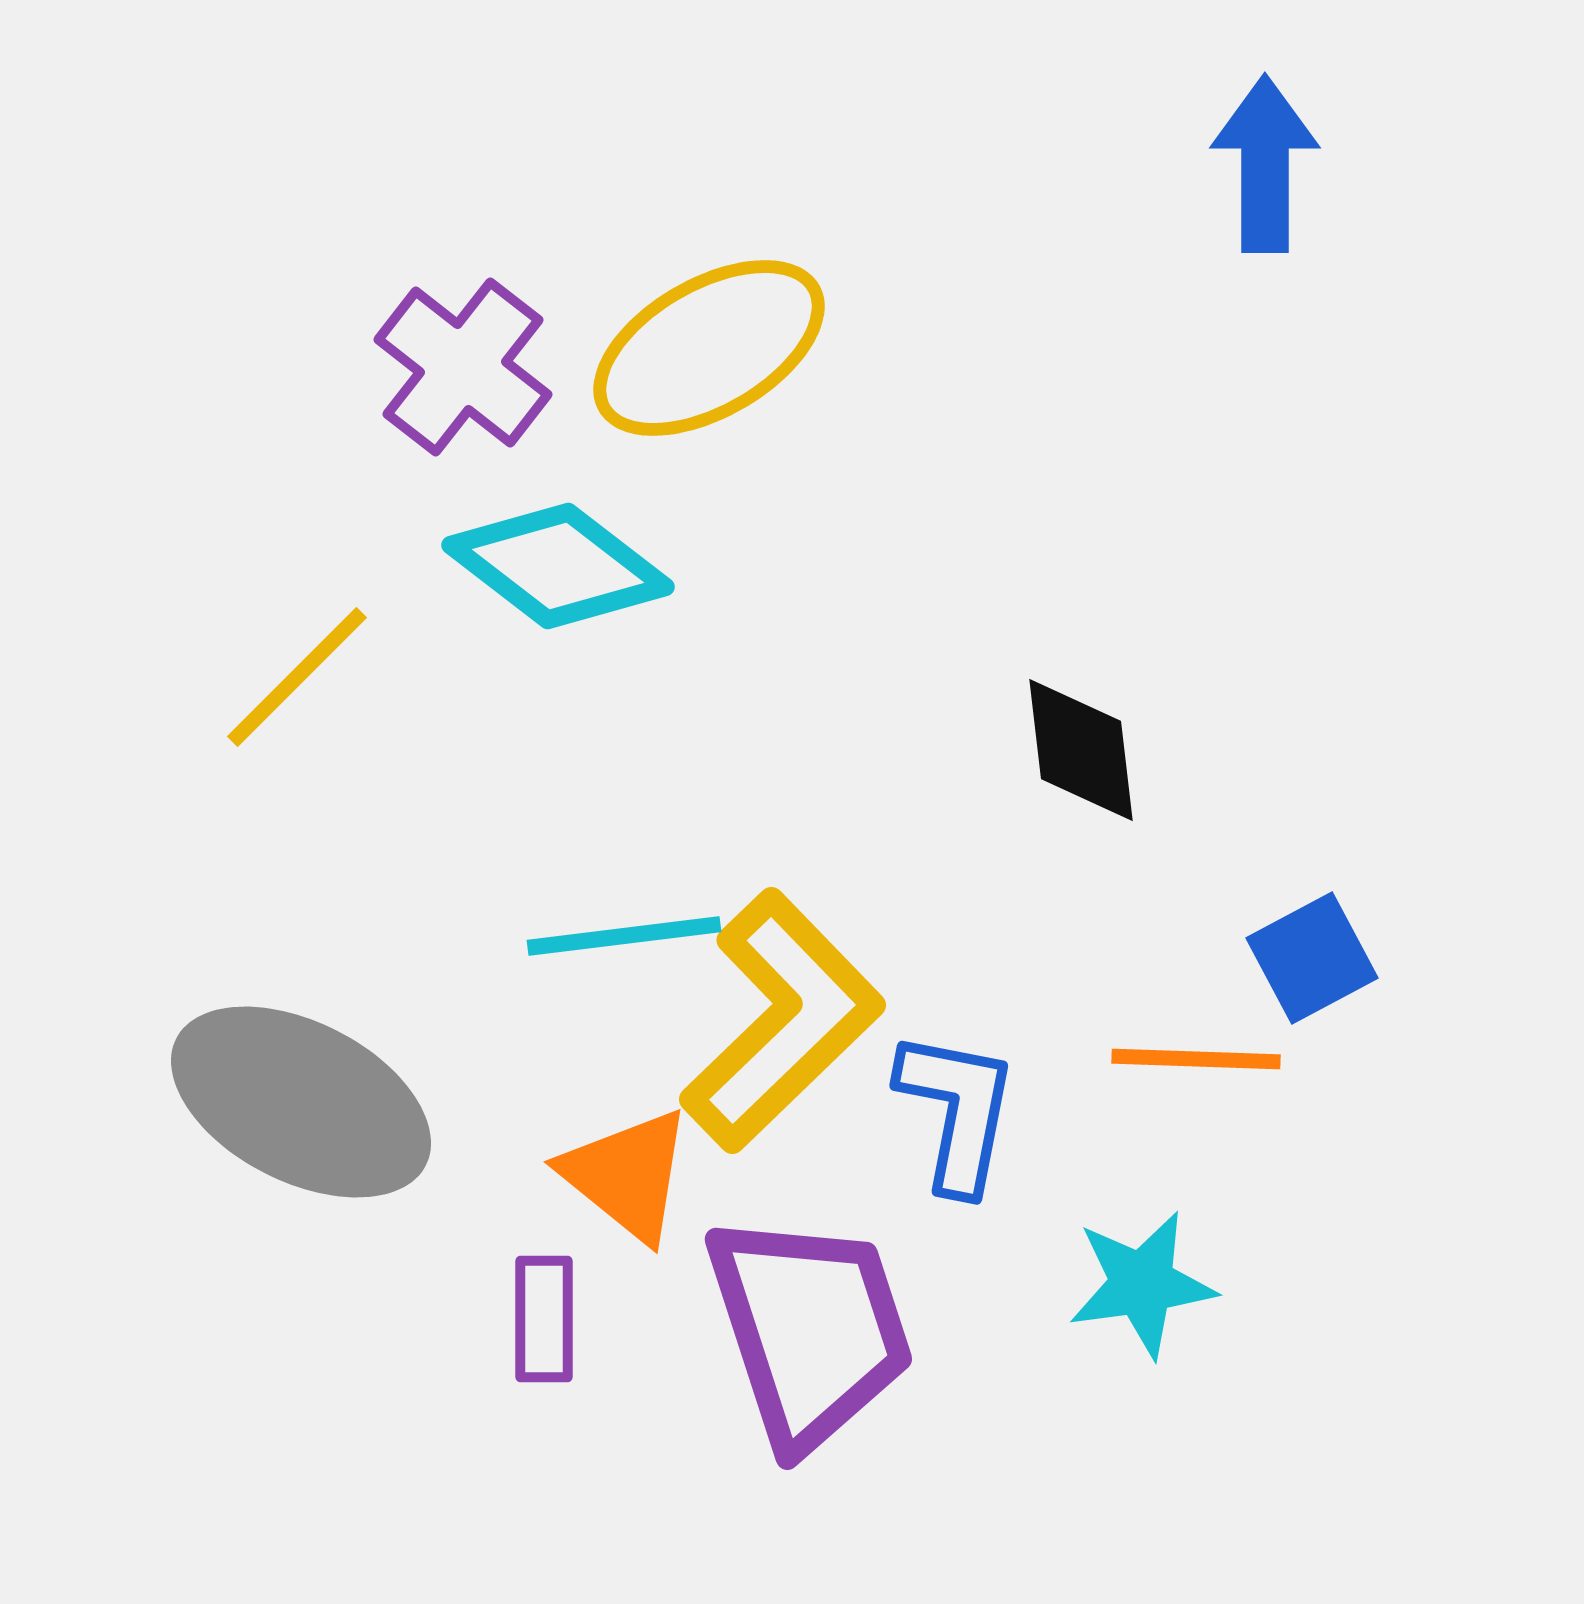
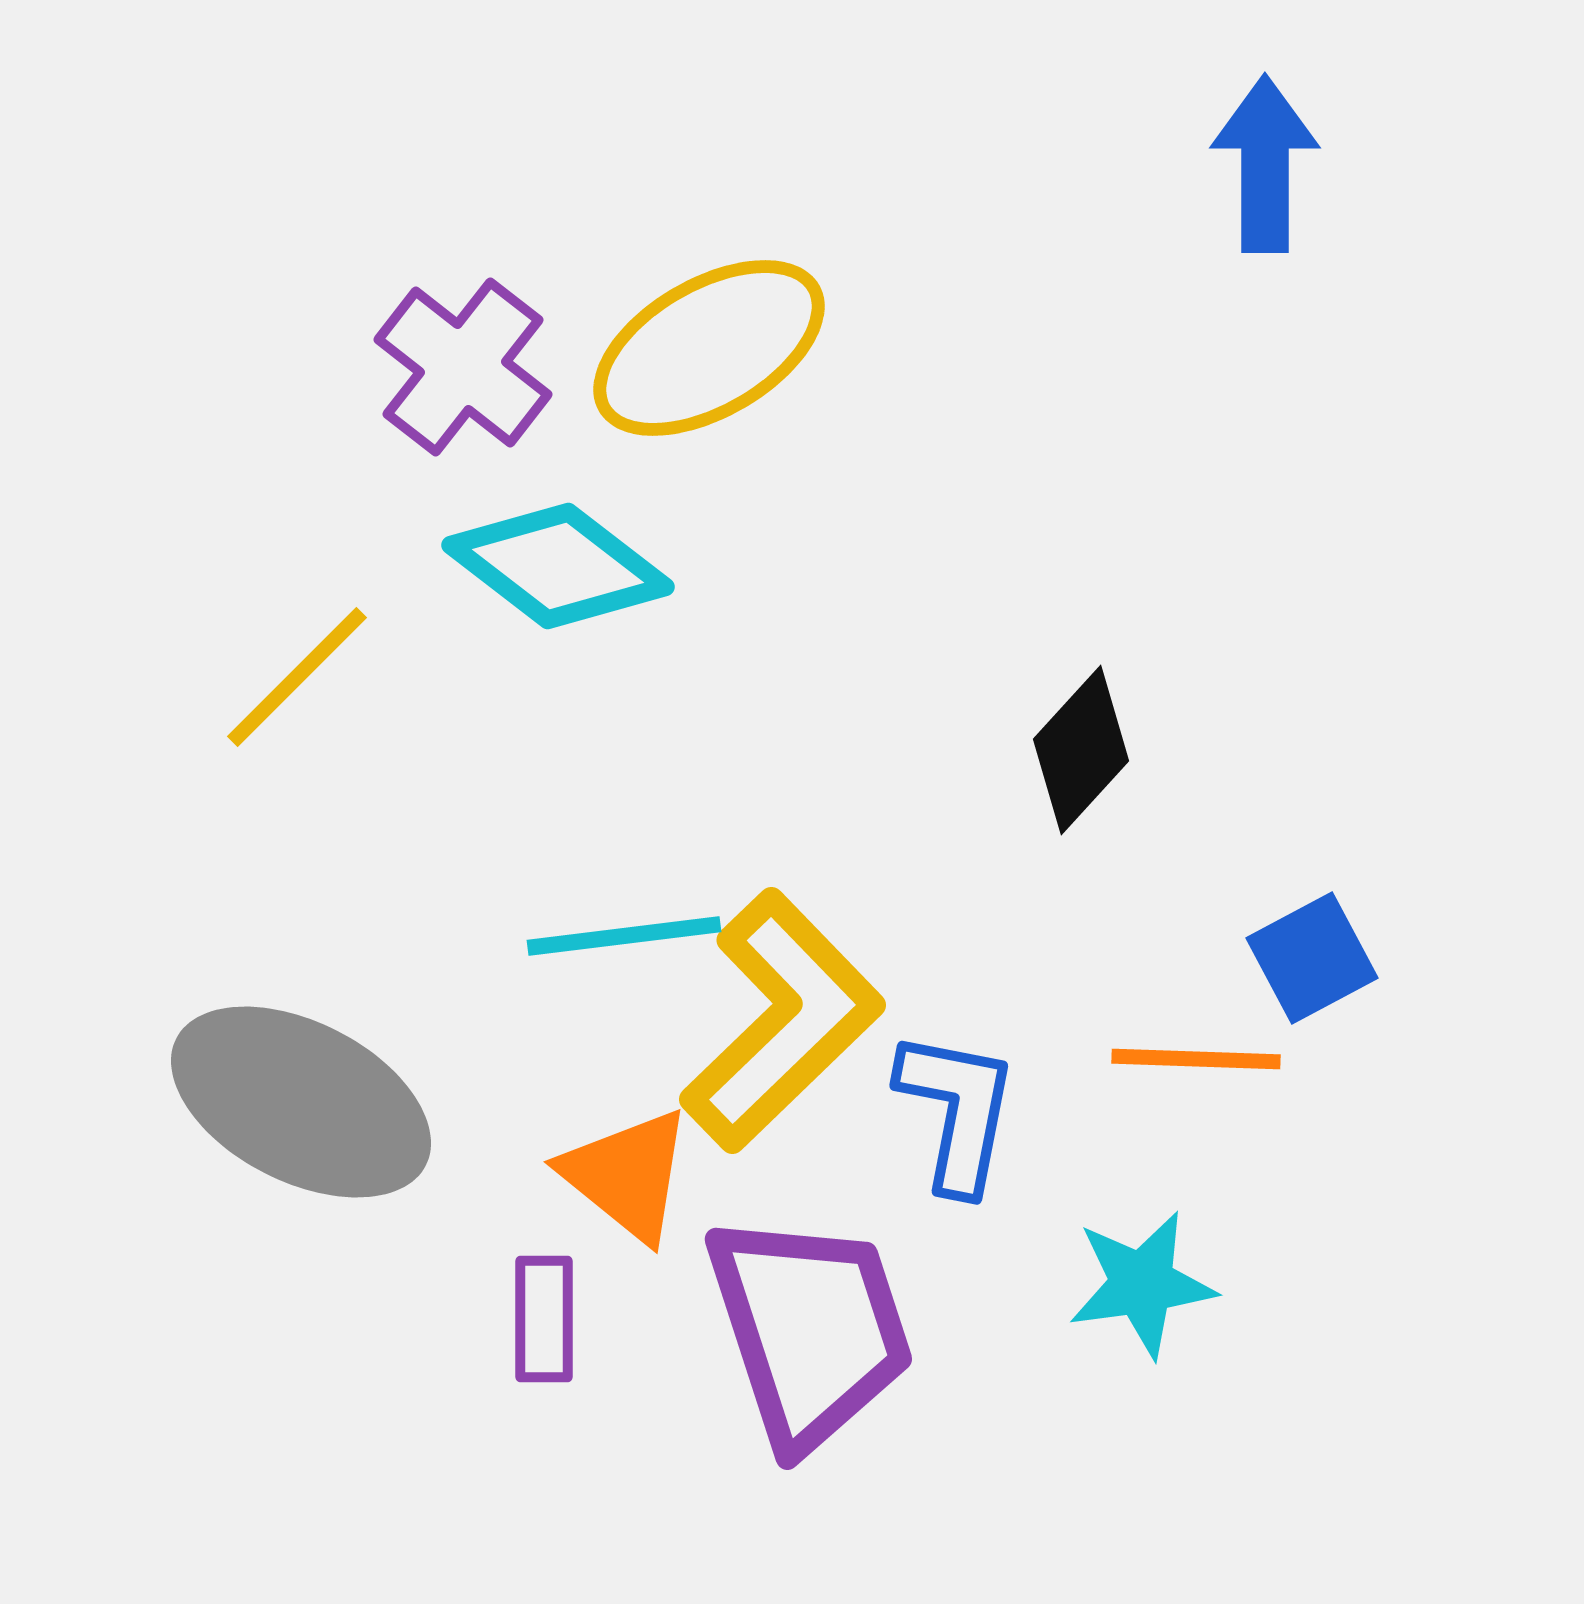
black diamond: rotated 49 degrees clockwise
